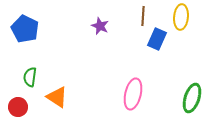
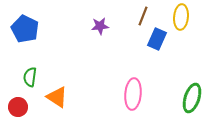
brown line: rotated 18 degrees clockwise
purple star: rotated 30 degrees counterclockwise
pink ellipse: rotated 8 degrees counterclockwise
